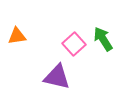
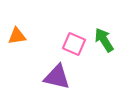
green arrow: moved 1 px right, 1 px down
pink square: rotated 25 degrees counterclockwise
